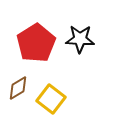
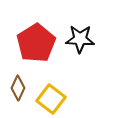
brown diamond: rotated 35 degrees counterclockwise
